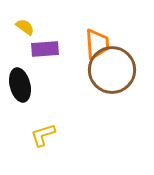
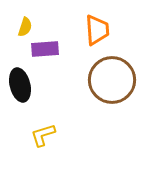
yellow semicircle: rotated 72 degrees clockwise
orange trapezoid: moved 14 px up
brown circle: moved 10 px down
